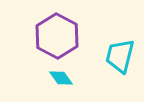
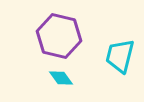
purple hexagon: moved 2 px right; rotated 15 degrees counterclockwise
